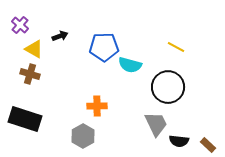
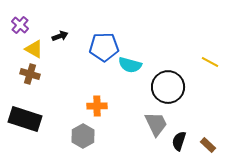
yellow line: moved 34 px right, 15 px down
black semicircle: rotated 102 degrees clockwise
